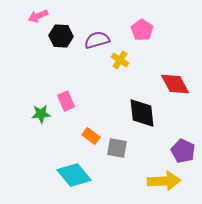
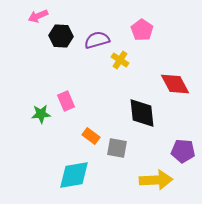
purple pentagon: rotated 20 degrees counterclockwise
cyan diamond: rotated 60 degrees counterclockwise
yellow arrow: moved 8 px left, 1 px up
